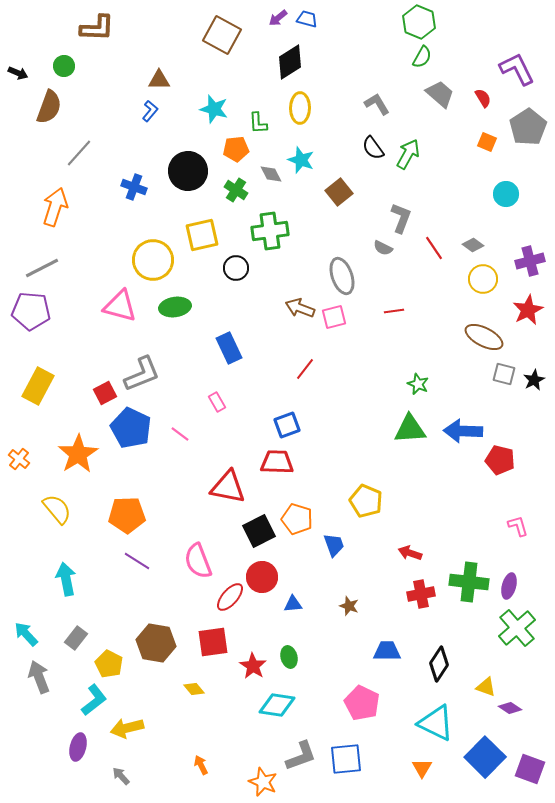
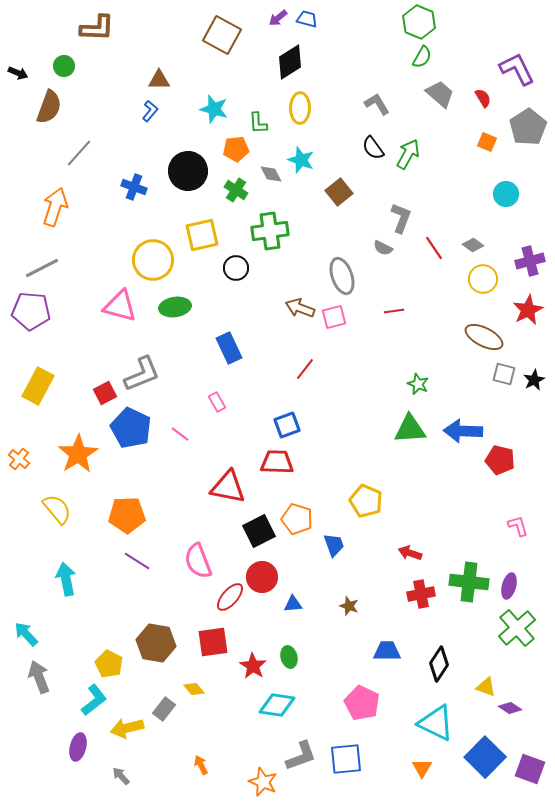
gray rectangle at (76, 638): moved 88 px right, 71 px down
